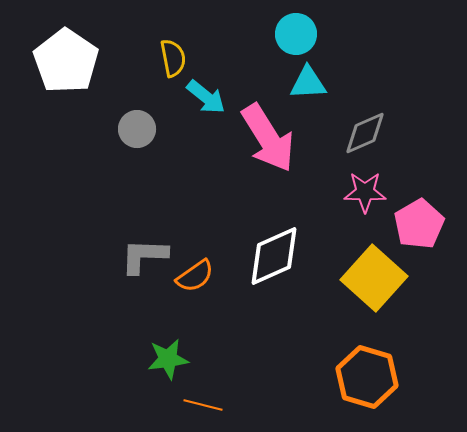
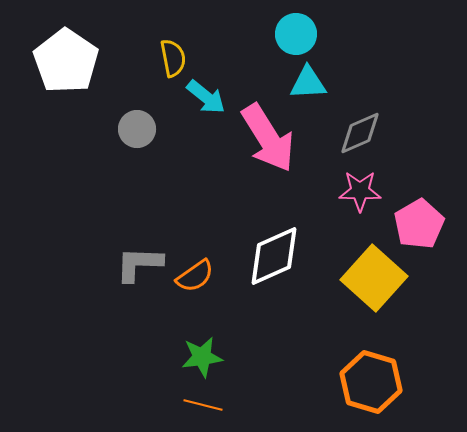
gray diamond: moved 5 px left
pink star: moved 5 px left, 1 px up
gray L-shape: moved 5 px left, 8 px down
green star: moved 34 px right, 2 px up
orange hexagon: moved 4 px right, 5 px down
